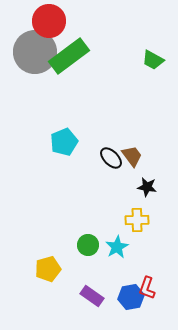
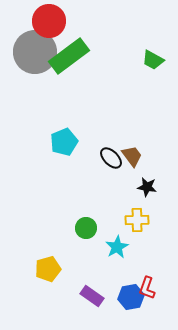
green circle: moved 2 px left, 17 px up
